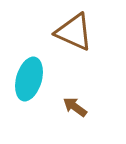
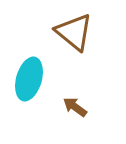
brown triangle: rotated 15 degrees clockwise
